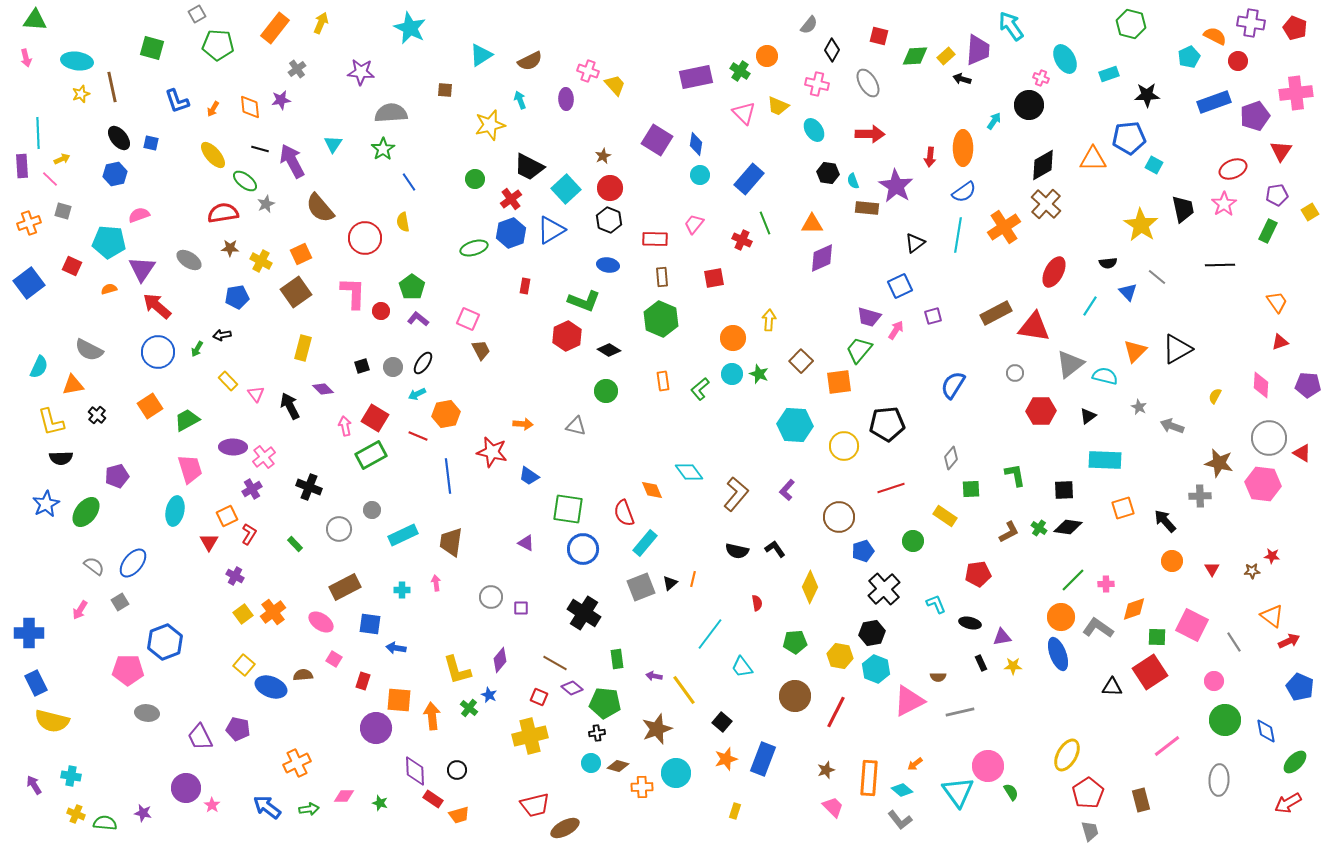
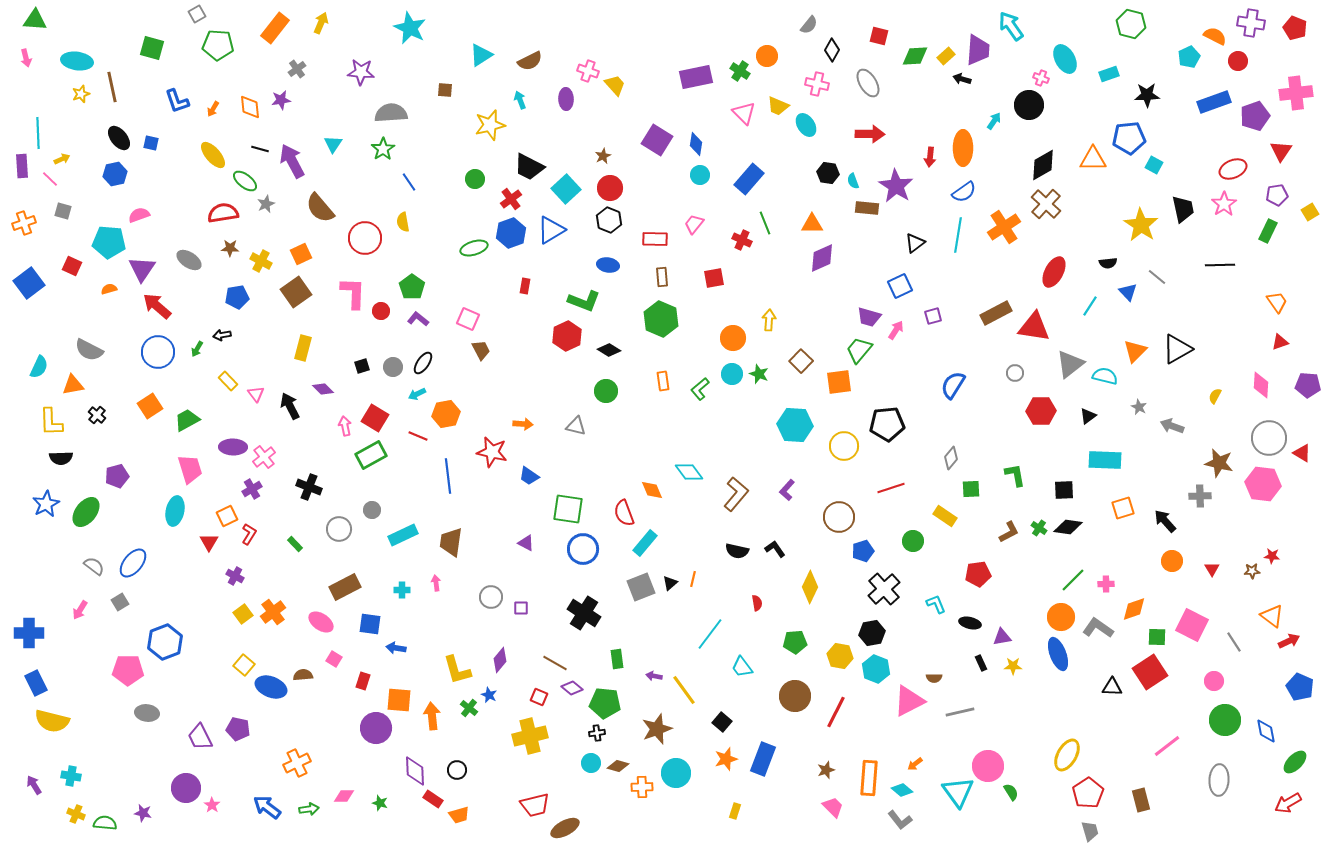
cyan ellipse at (814, 130): moved 8 px left, 5 px up
orange cross at (29, 223): moved 5 px left
yellow L-shape at (51, 422): rotated 12 degrees clockwise
brown semicircle at (938, 677): moved 4 px left, 1 px down
